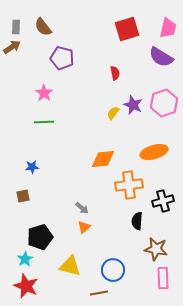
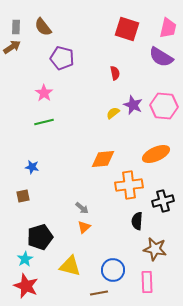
red square: rotated 35 degrees clockwise
pink hexagon: moved 3 px down; rotated 24 degrees clockwise
yellow semicircle: rotated 16 degrees clockwise
green line: rotated 12 degrees counterclockwise
orange ellipse: moved 2 px right, 2 px down; rotated 8 degrees counterclockwise
blue star: rotated 16 degrees clockwise
brown star: moved 1 px left
pink rectangle: moved 16 px left, 4 px down
